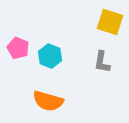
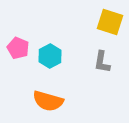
cyan hexagon: rotated 10 degrees clockwise
